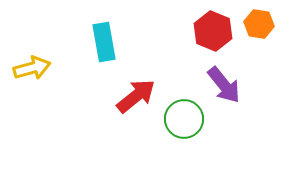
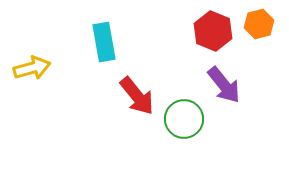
orange hexagon: rotated 24 degrees counterclockwise
red arrow: moved 1 px right; rotated 90 degrees clockwise
